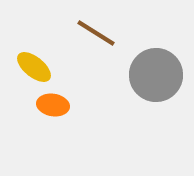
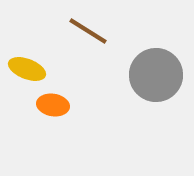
brown line: moved 8 px left, 2 px up
yellow ellipse: moved 7 px left, 2 px down; rotated 18 degrees counterclockwise
